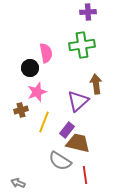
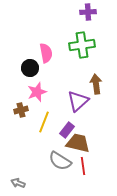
red line: moved 2 px left, 9 px up
